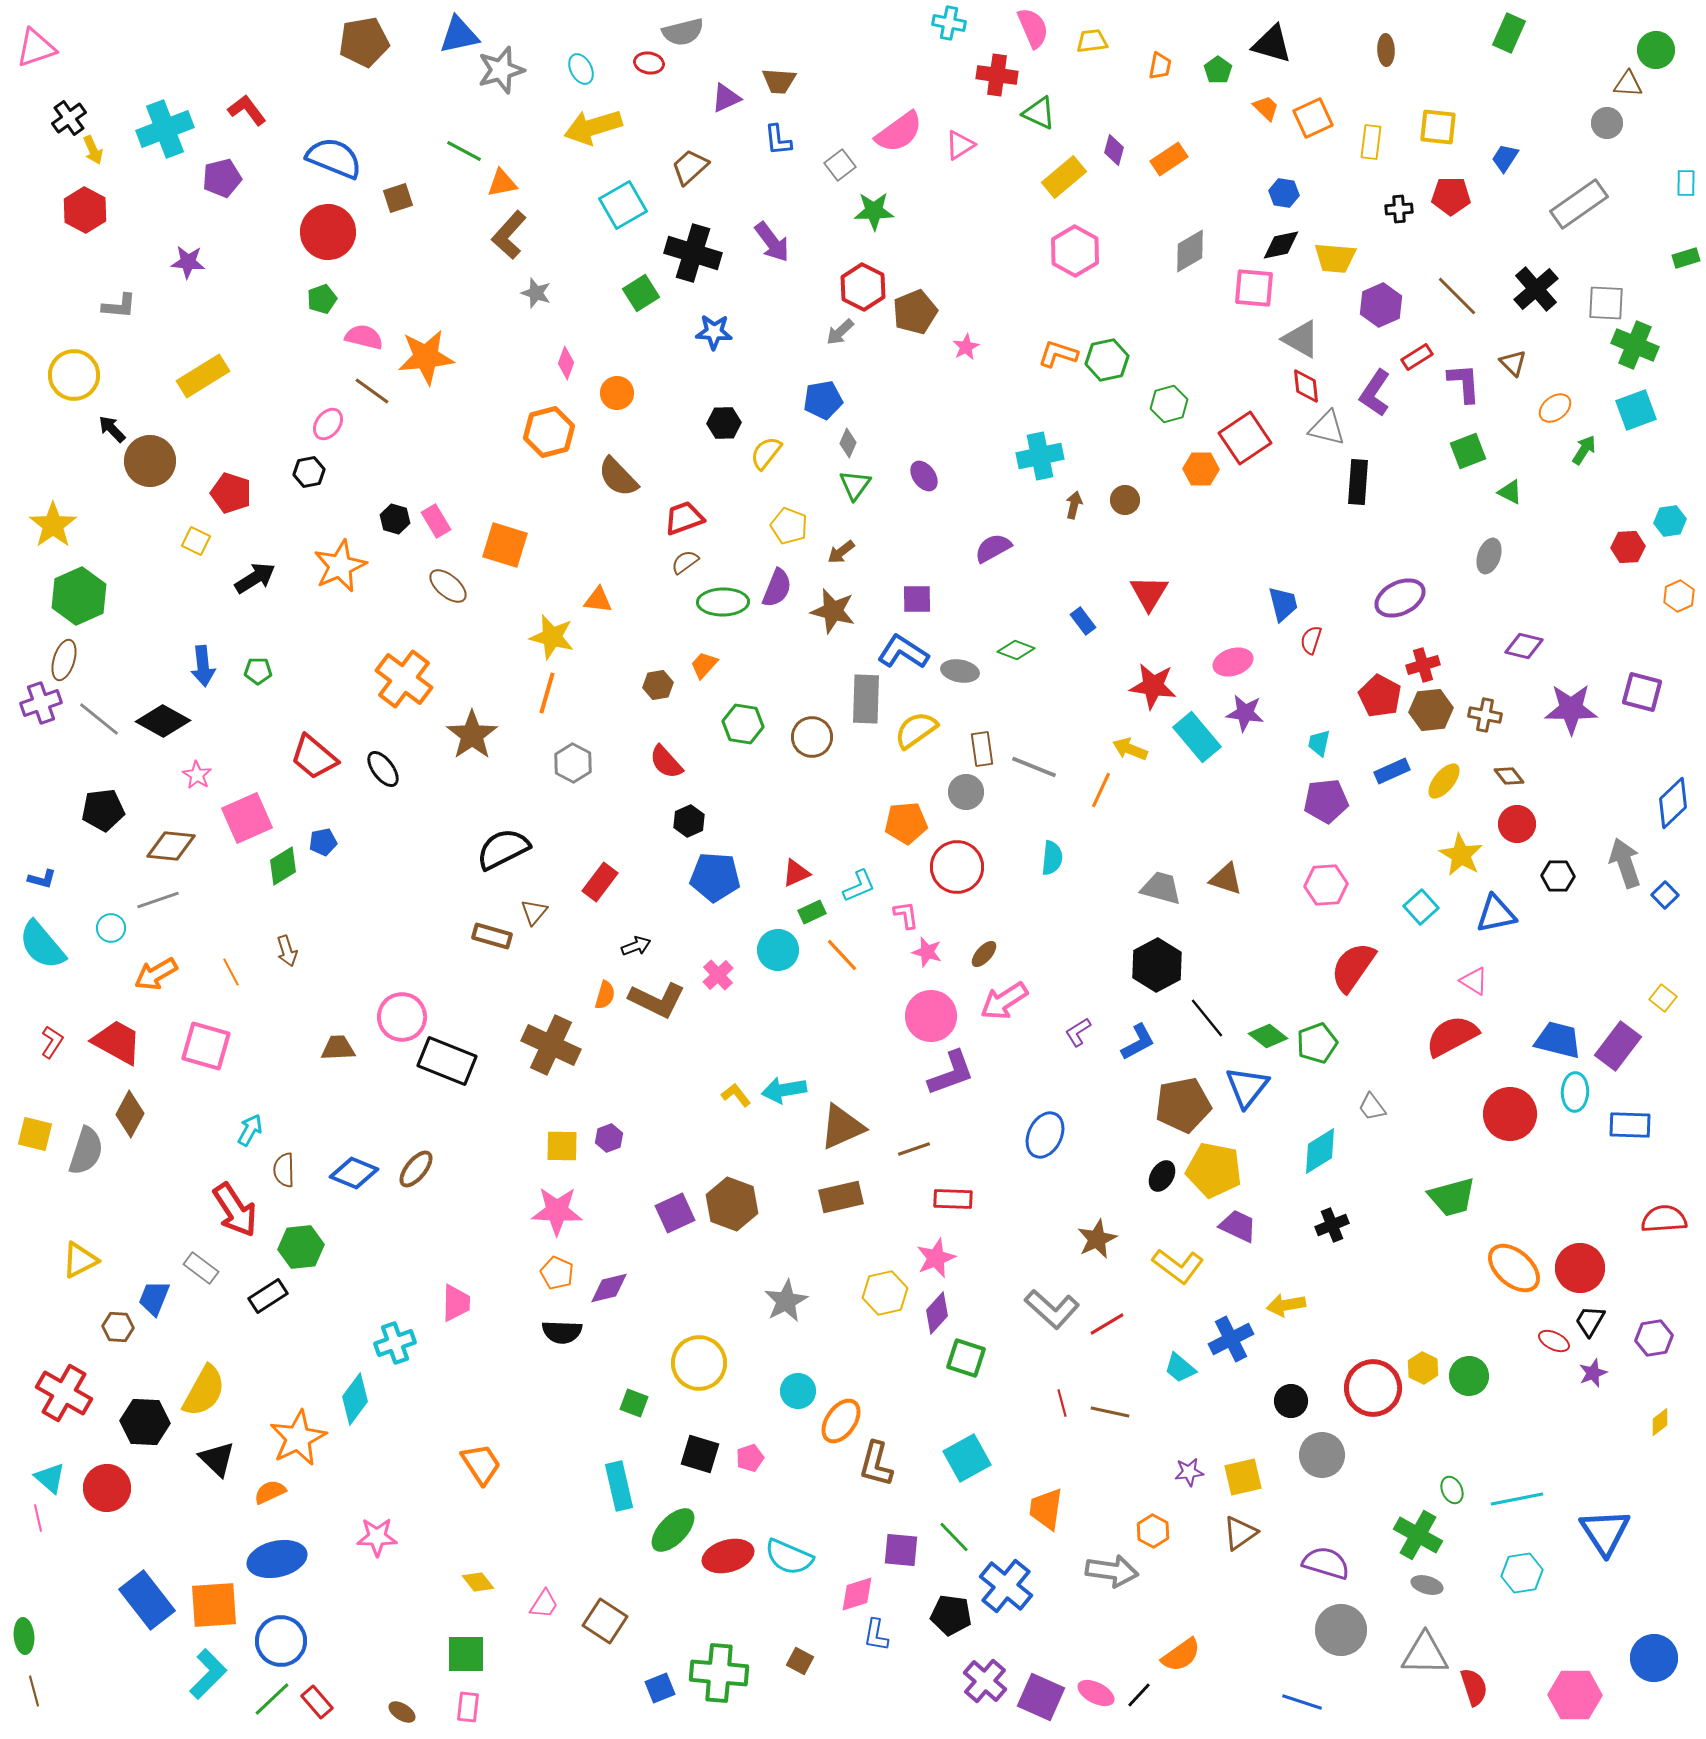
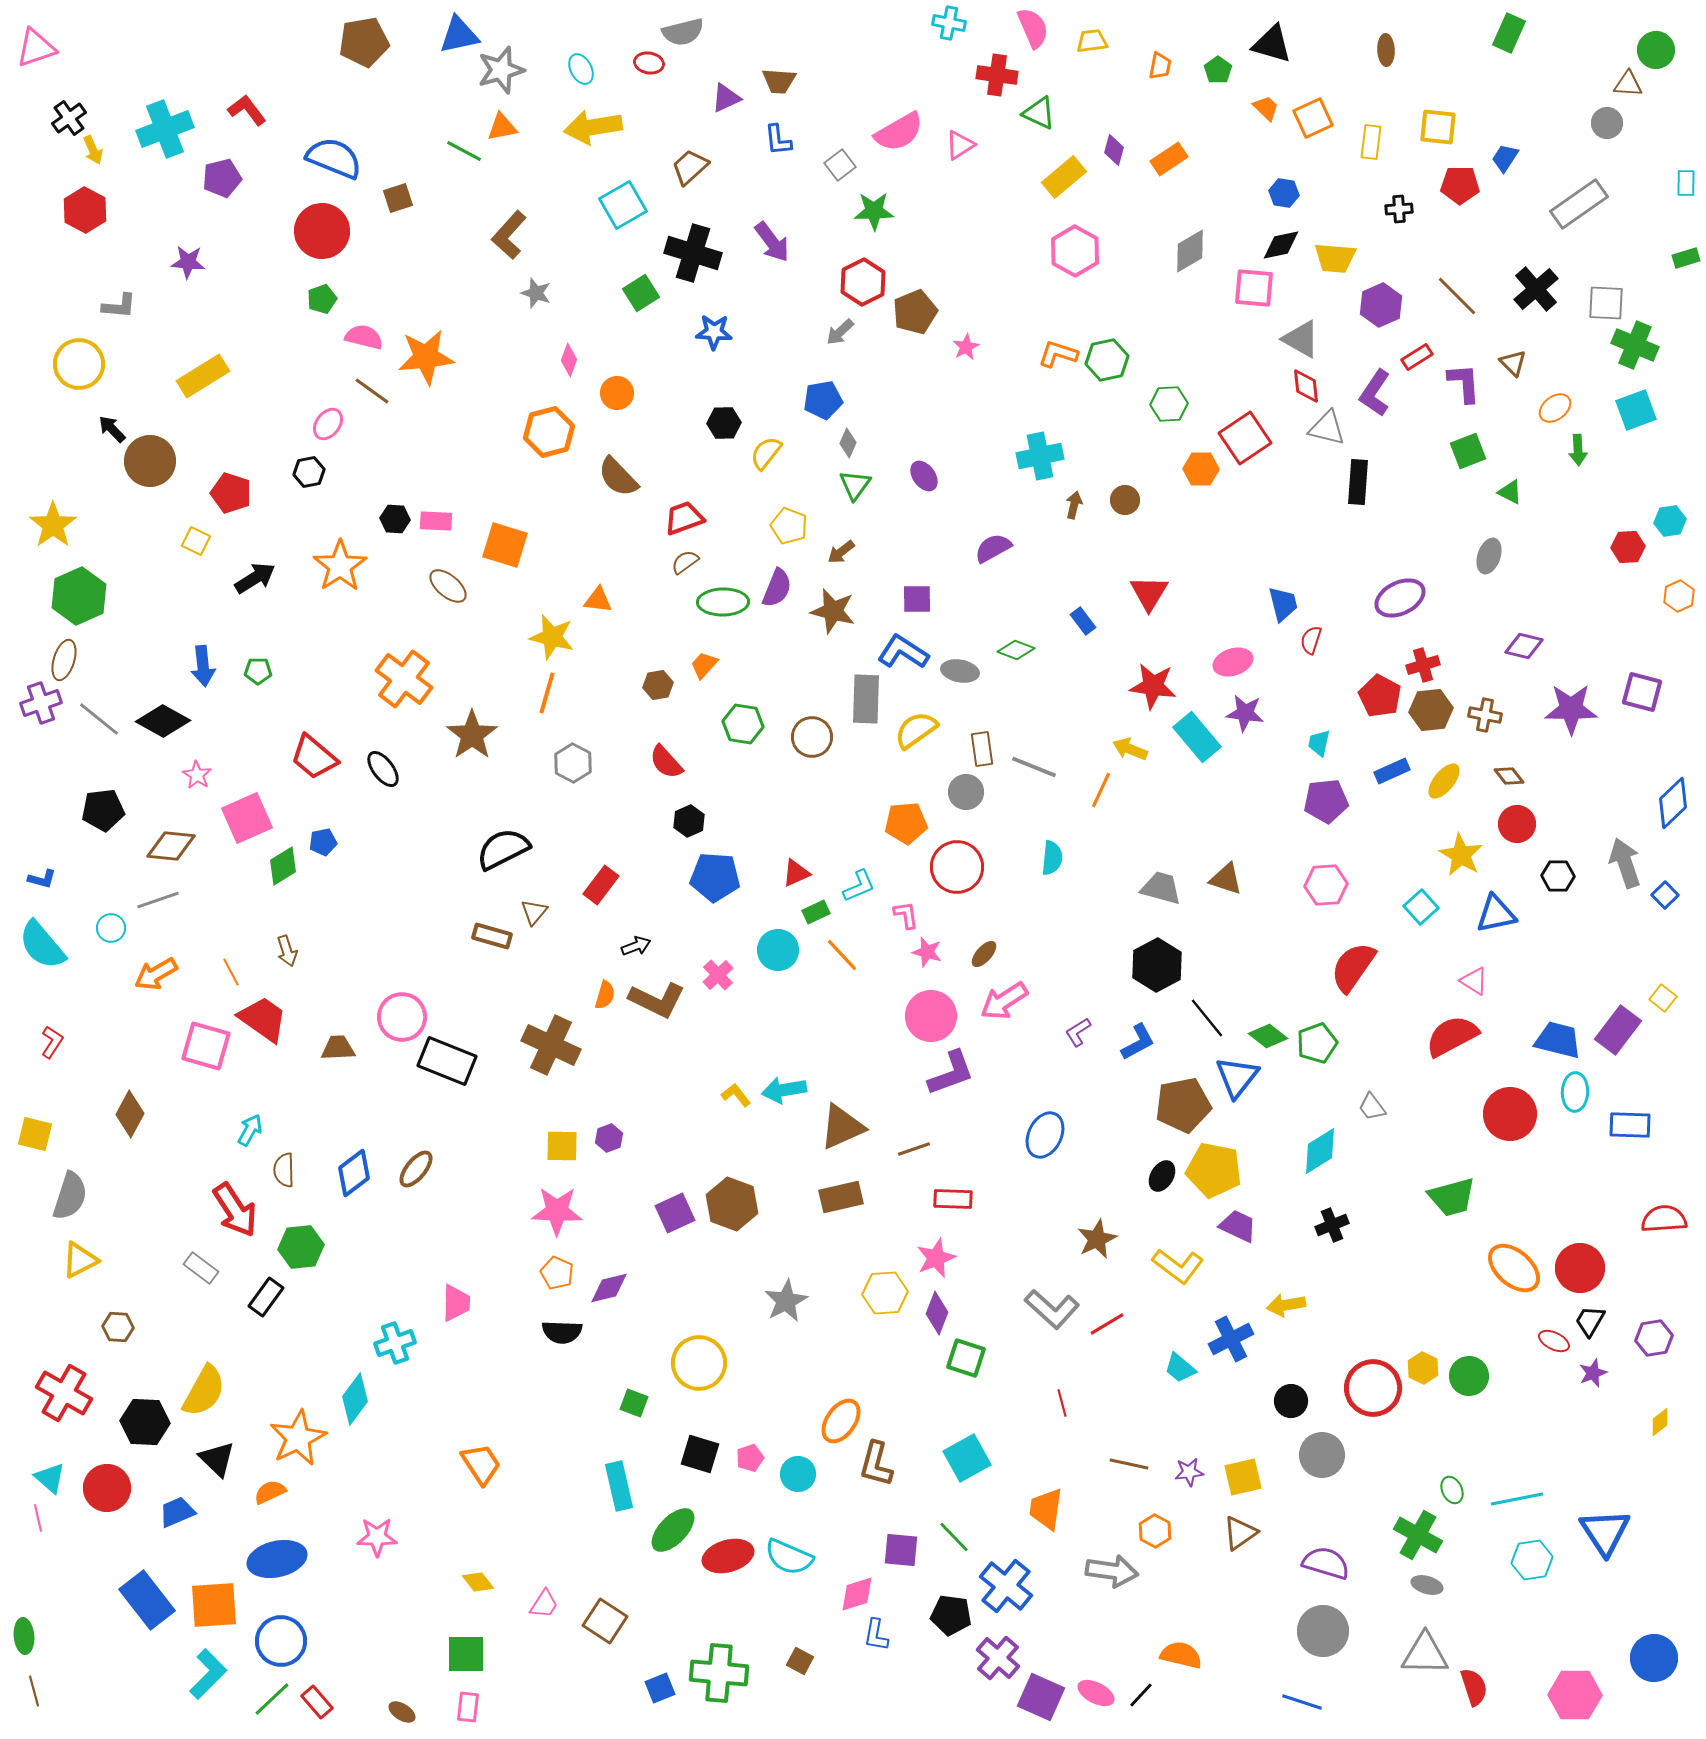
yellow arrow at (593, 127): rotated 8 degrees clockwise
pink semicircle at (899, 132): rotated 6 degrees clockwise
orange triangle at (502, 183): moved 56 px up
red pentagon at (1451, 196): moved 9 px right, 11 px up
red circle at (328, 232): moved 6 px left, 1 px up
red hexagon at (863, 287): moved 5 px up; rotated 6 degrees clockwise
pink diamond at (566, 363): moved 3 px right, 3 px up
yellow circle at (74, 375): moved 5 px right, 11 px up
green hexagon at (1169, 404): rotated 12 degrees clockwise
green arrow at (1584, 450): moved 6 px left; rotated 144 degrees clockwise
black hexagon at (395, 519): rotated 12 degrees counterclockwise
pink rectangle at (436, 521): rotated 56 degrees counterclockwise
orange star at (340, 566): rotated 10 degrees counterclockwise
red rectangle at (600, 882): moved 1 px right, 3 px down
green rectangle at (812, 912): moved 4 px right
red trapezoid at (117, 1042): moved 146 px right, 23 px up; rotated 6 degrees clockwise
purple rectangle at (1618, 1046): moved 16 px up
blue triangle at (1247, 1087): moved 10 px left, 10 px up
gray semicircle at (86, 1151): moved 16 px left, 45 px down
blue diamond at (354, 1173): rotated 60 degrees counterclockwise
yellow hexagon at (885, 1293): rotated 9 degrees clockwise
black rectangle at (268, 1296): moved 2 px left, 1 px down; rotated 21 degrees counterclockwise
blue trapezoid at (154, 1298): moved 23 px right, 214 px down; rotated 45 degrees clockwise
purple diamond at (937, 1313): rotated 21 degrees counterclockwise
cyan circle at (798, 1391): moved 83 px down
brown line at (1110, 1412): moved 19 px right, 52 px down
orange hexagon at (1153, 1531): moved 2 px right
cyan hexagon at (1522, 1573): moved 10 px right, 13 px up
gray circle at (1341, 1630): moved 18 px left, 1 px down
orange semicircle at (1181, 1655): rotated 132 degrees counterclockwise
purple cross at (985, 1681): moved 13 px right, 23 px up
black line at (1139, 1695): moved 2 px right
